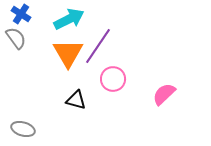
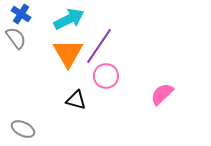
purple line: moved 1 px right
pink circle: moved 7 px left, 3 px up
pink semicircle: moved 2 px left
gray ellipse: rotated 10 degrees clockwise
